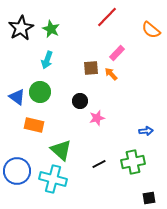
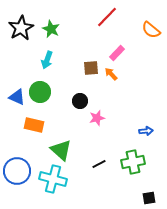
blue triangle: rotated 12 degrees counterclockwise
